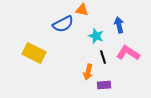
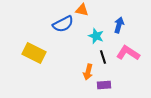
blue arrow: rotated 28 degrees clockwise
